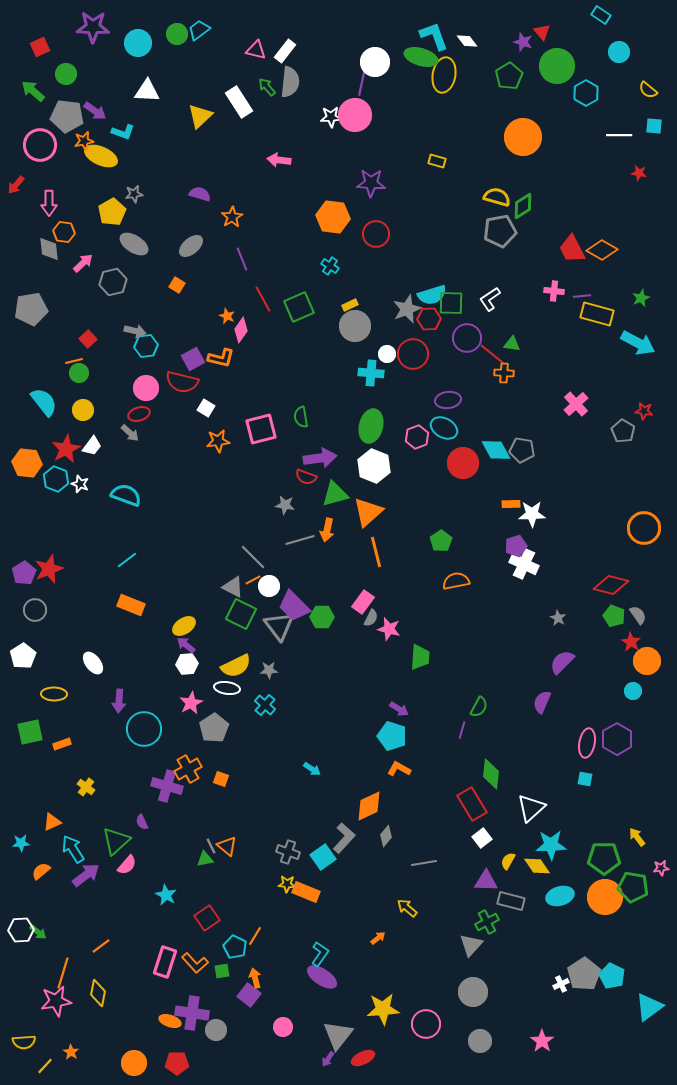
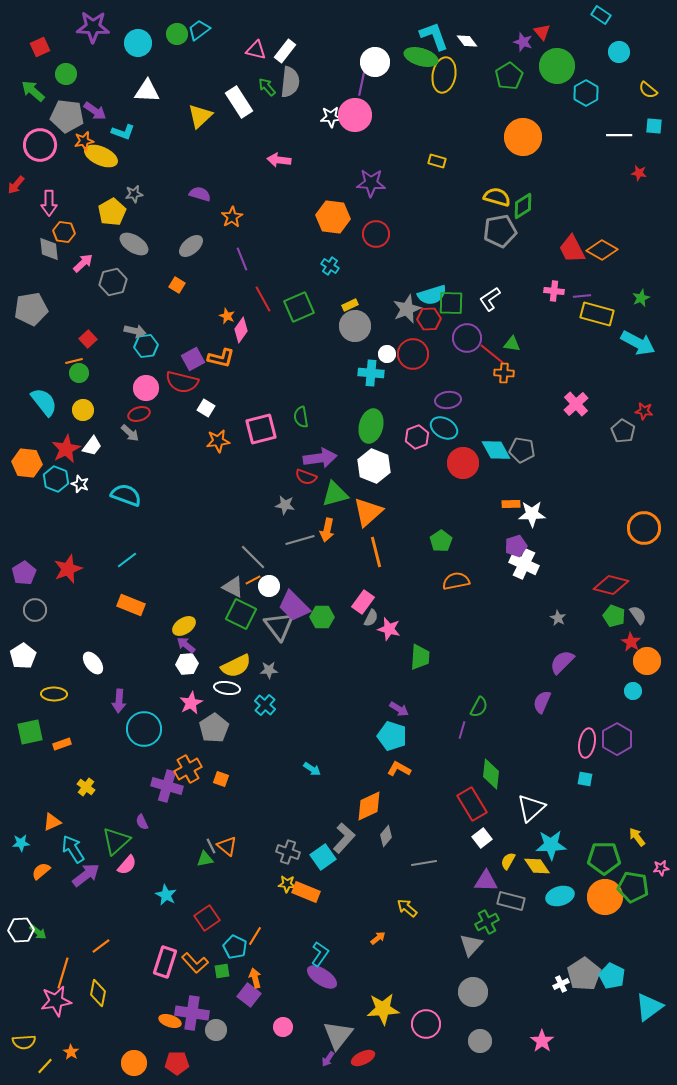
red star at (49, 569): moved 19 px right
